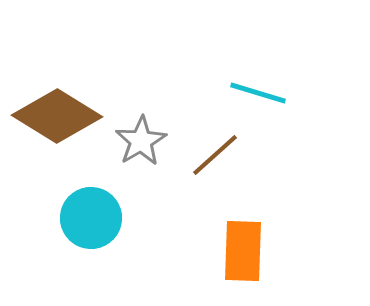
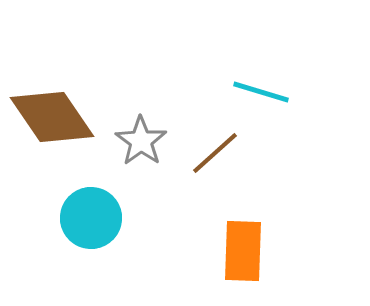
cyan line: moved 3 px right, 1 px up
brown diamond: moved 5 px left, 1 px down; rotated 24 degrees clockwise
gray star: rotated 6 degrees counterclockwise
brown line: moved 2 px up
